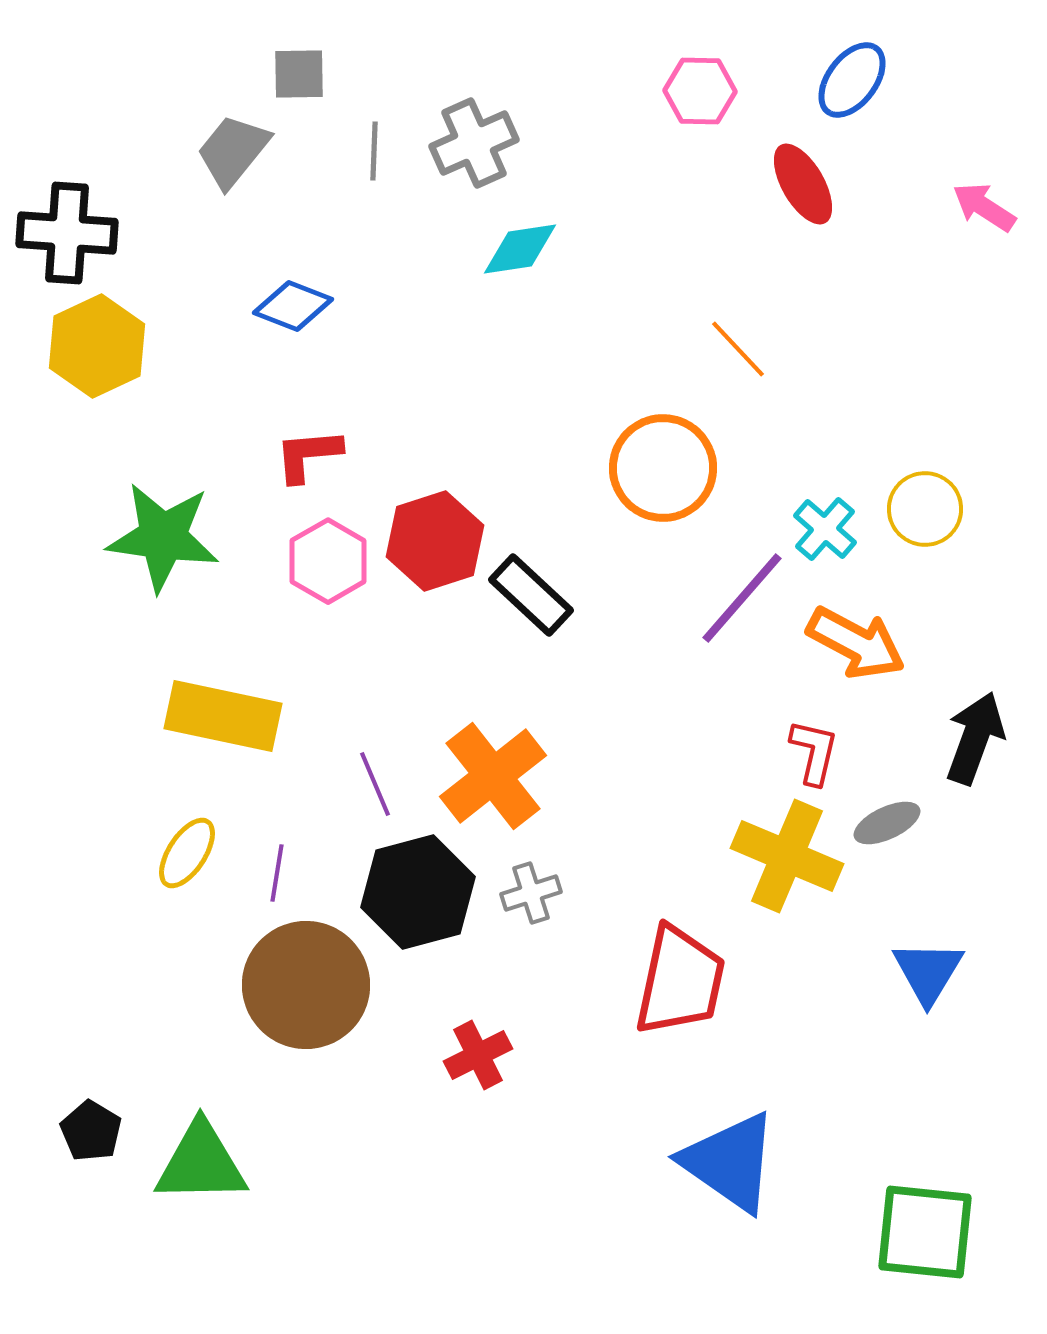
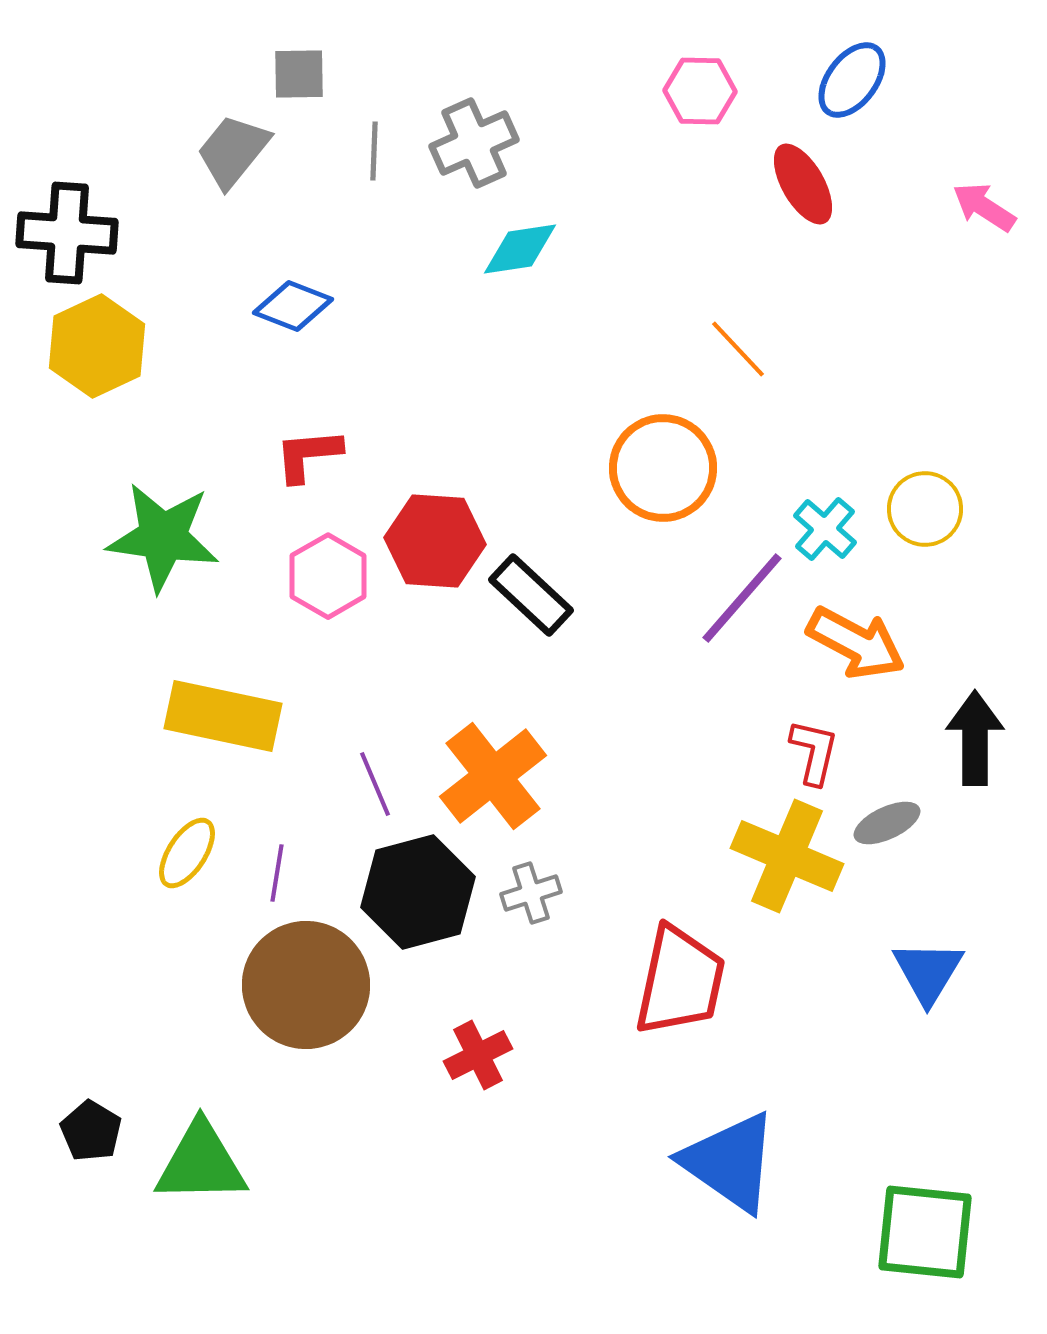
red hexagon at (435, 541): rotated 22 degrees clockwise
pink hexagon at (328, 561): moved 15 px down
black arrow at (975, 738): rotated 20 degrees counterclockwise
